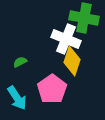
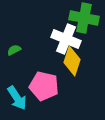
green semicircle: moved 6 px left, 12 px up
pink pentagon: moved 8 px left, 3 px up; rotated 24 degrees counterclockwise
